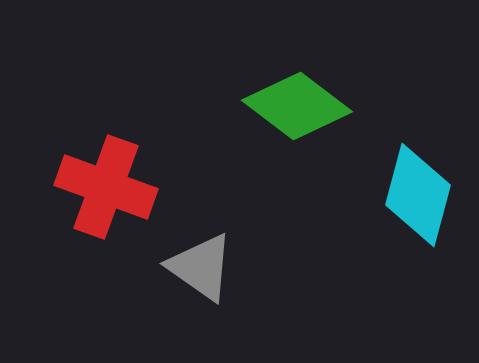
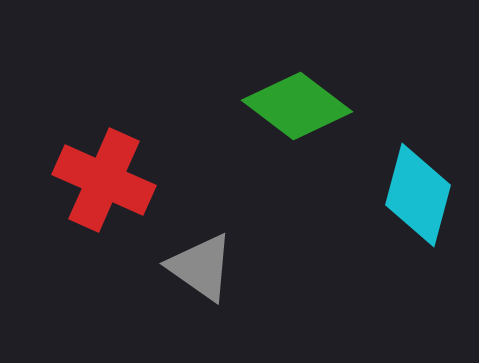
red cross: moved 2 px left, 7 px up; rotated 4 degrees clockwise
